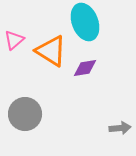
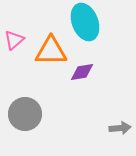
orange triangle: rotated 32 degrees counterclockwise
purple diamond: moved 3 px left, 4 px down
